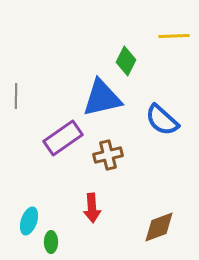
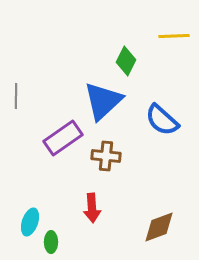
blue triangle: moved 1 px right, 3 px down; rotated 30 degrees counterclockwise
brown cross: moved 2 px left, 1 px down; rotated 20 degrees clockwise
cyan ellipse: moved 1 px right, 1 px down
